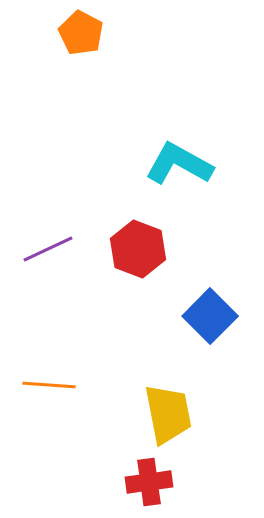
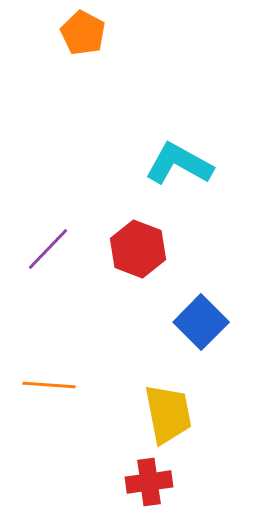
orange pentagon: moved 2 px right
purple line: rotated 21 degrees counterclockwise
blue square: moved 9 px left, 6 px down
